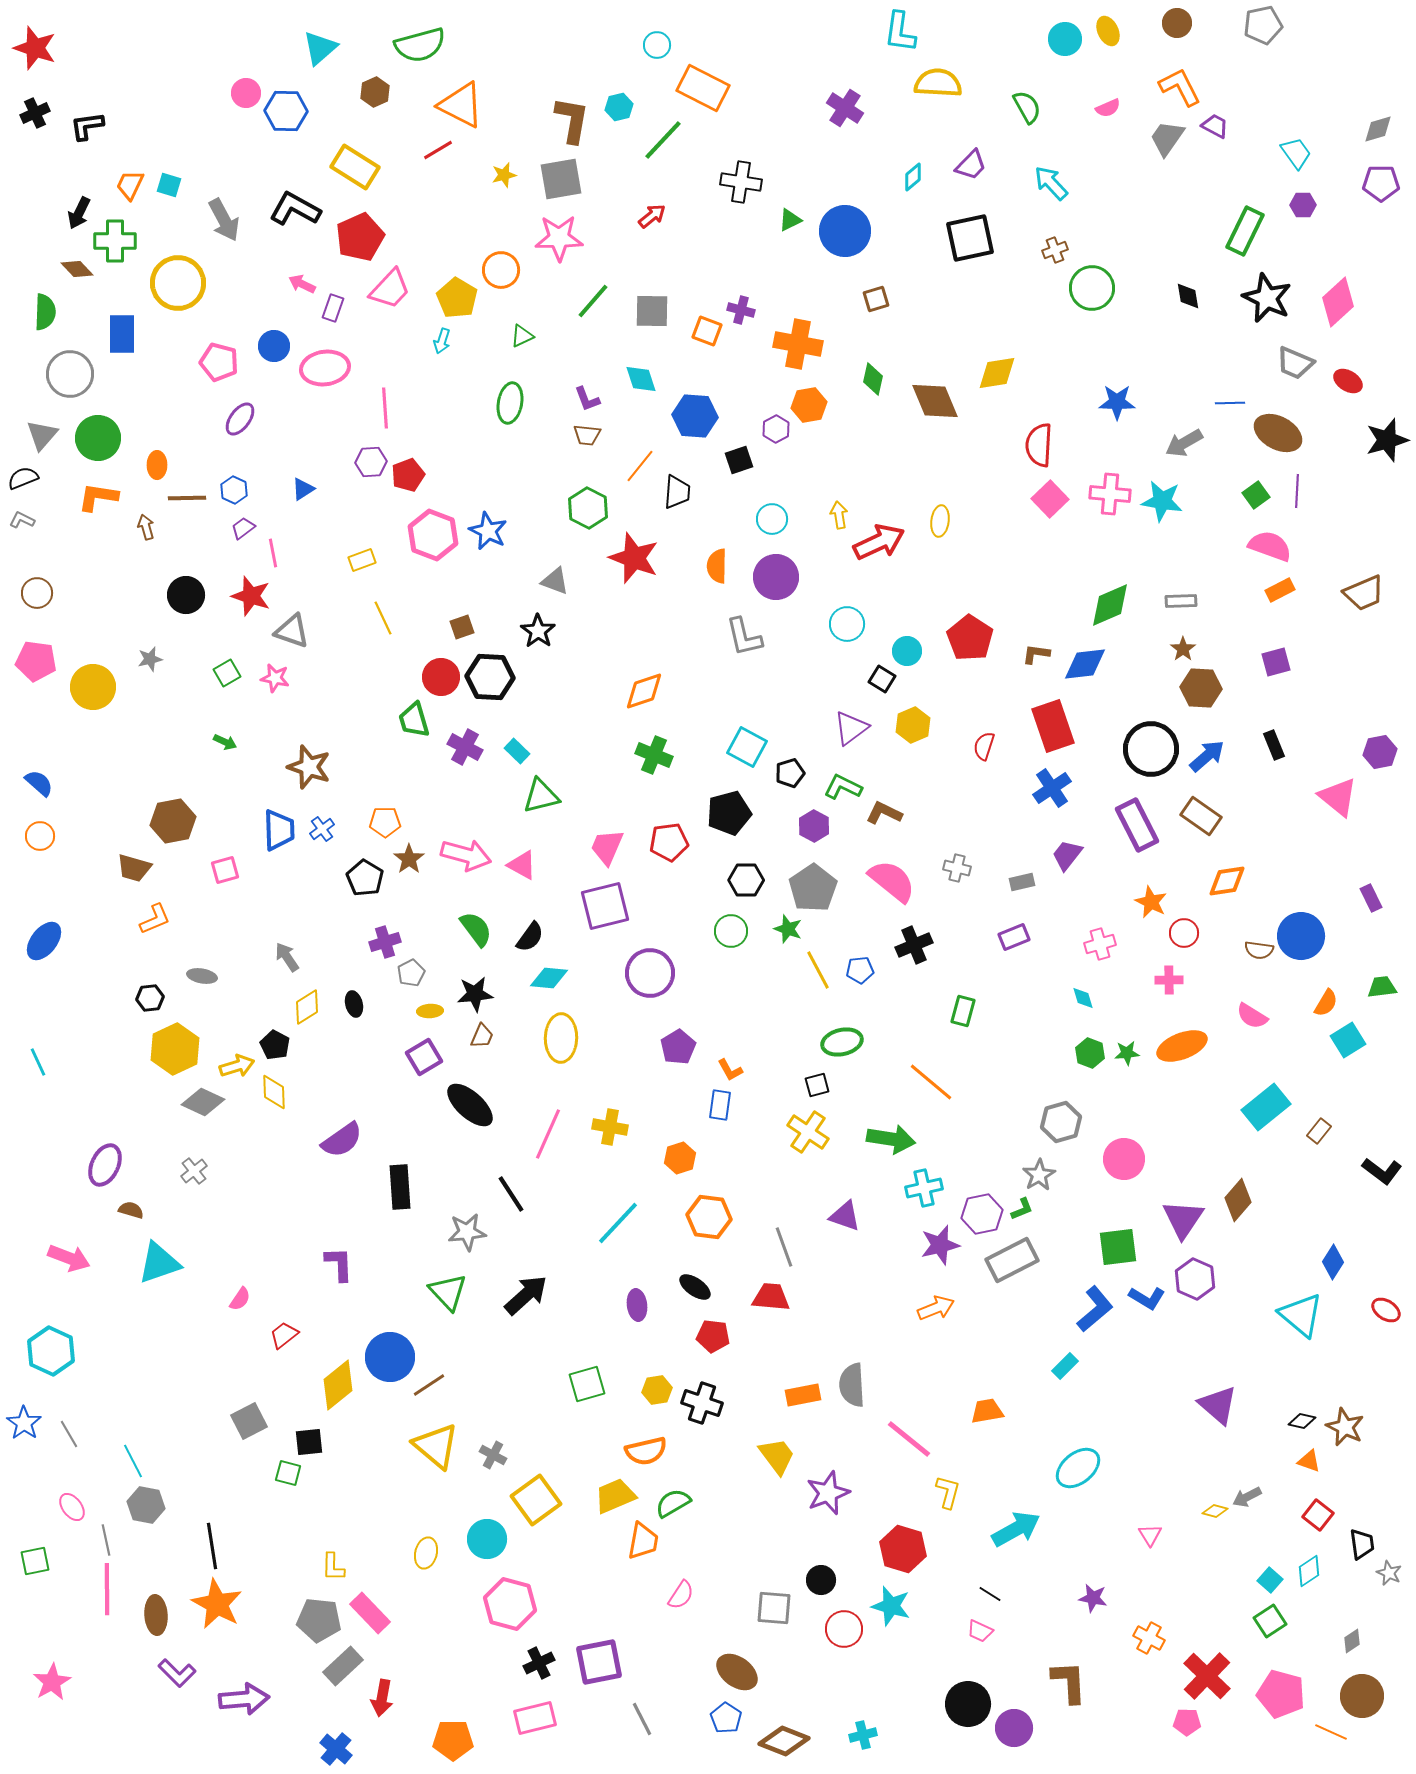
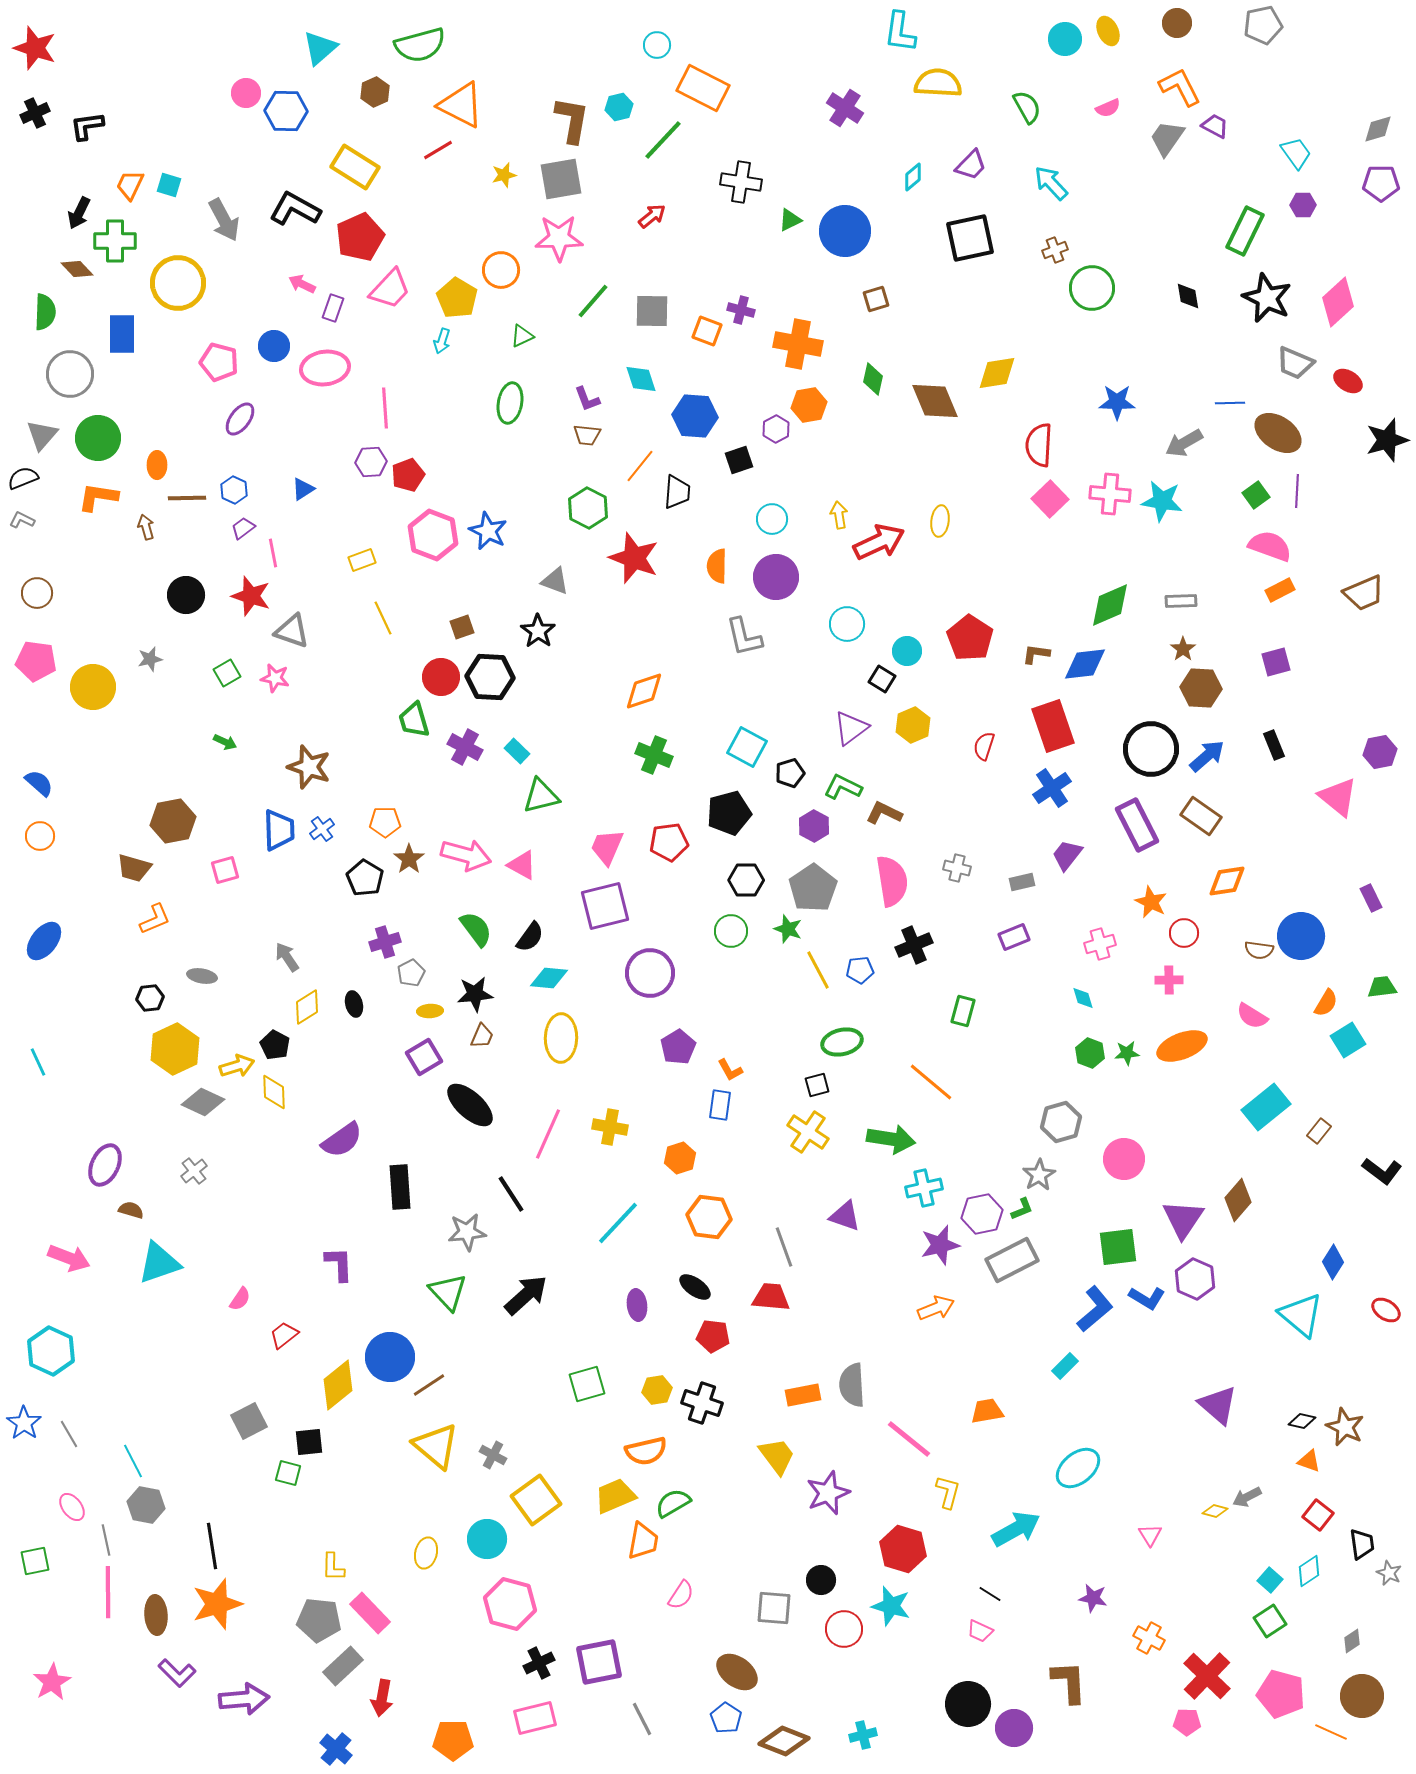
brown ellipse at (1278, 433): rotated 6 degrees clockwise
pink semicircle at (892, 881): rotated 42 degrees clockwise
pink line at (107, 1589): moved 1 px right, 3 px down
orange star at (217, 1604): rotated 27 degrees clockwise
